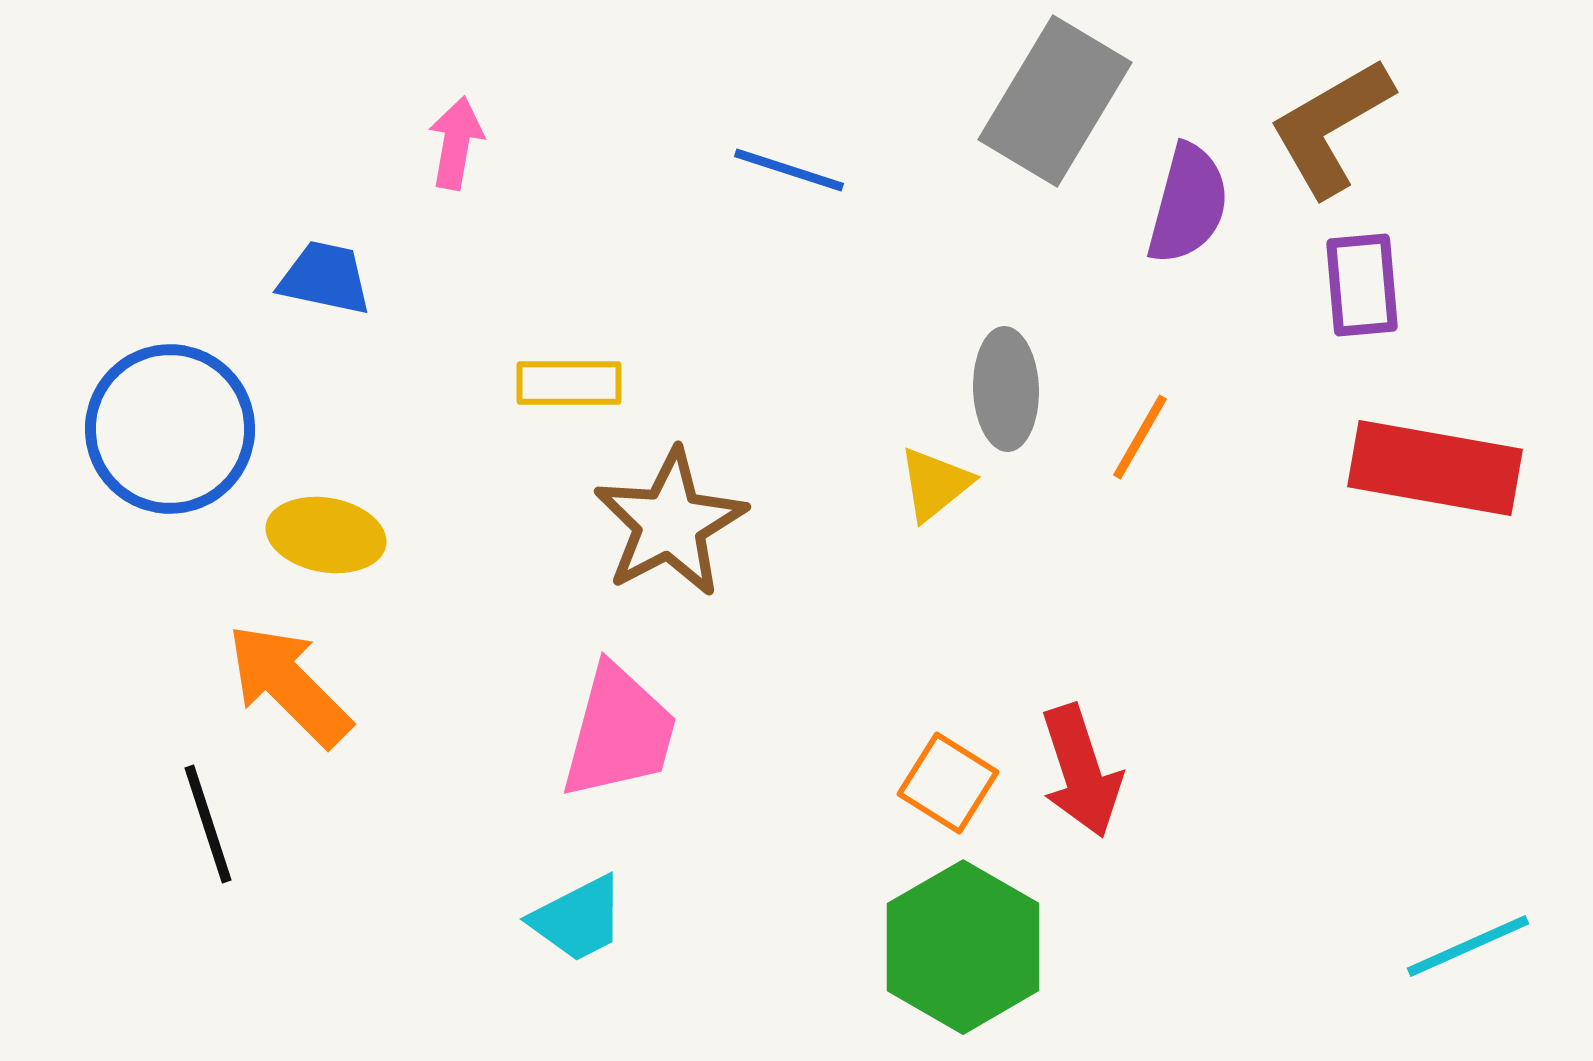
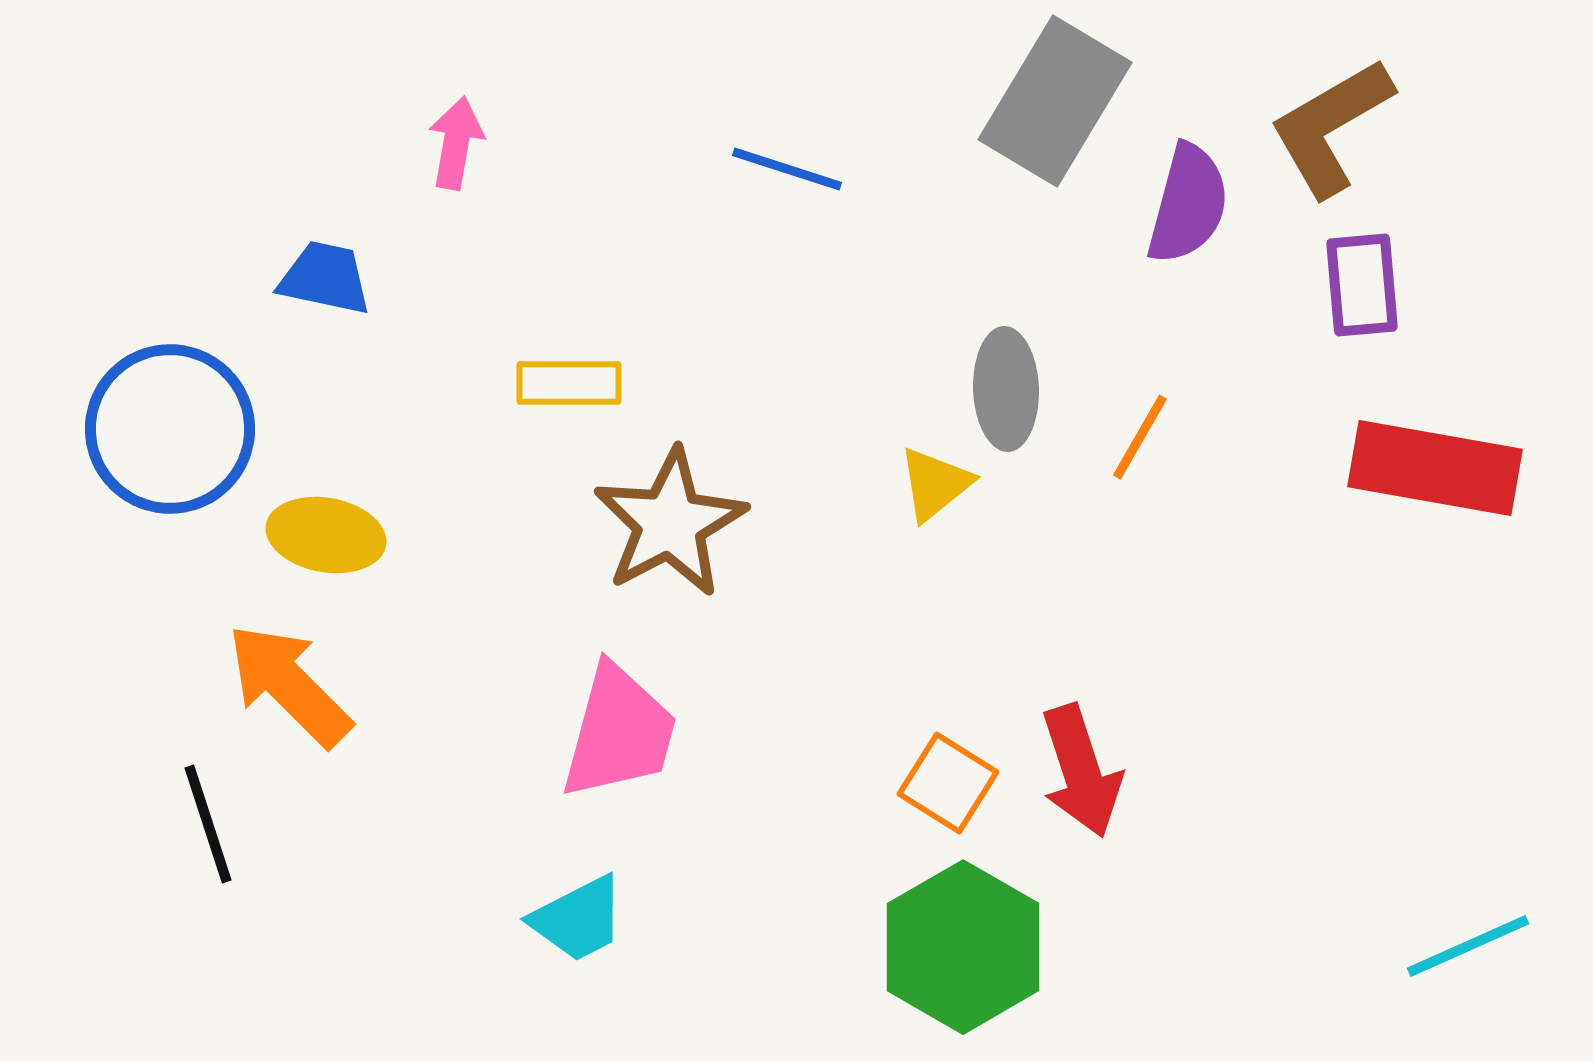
blue line: moved 2 px left, 1 px up
